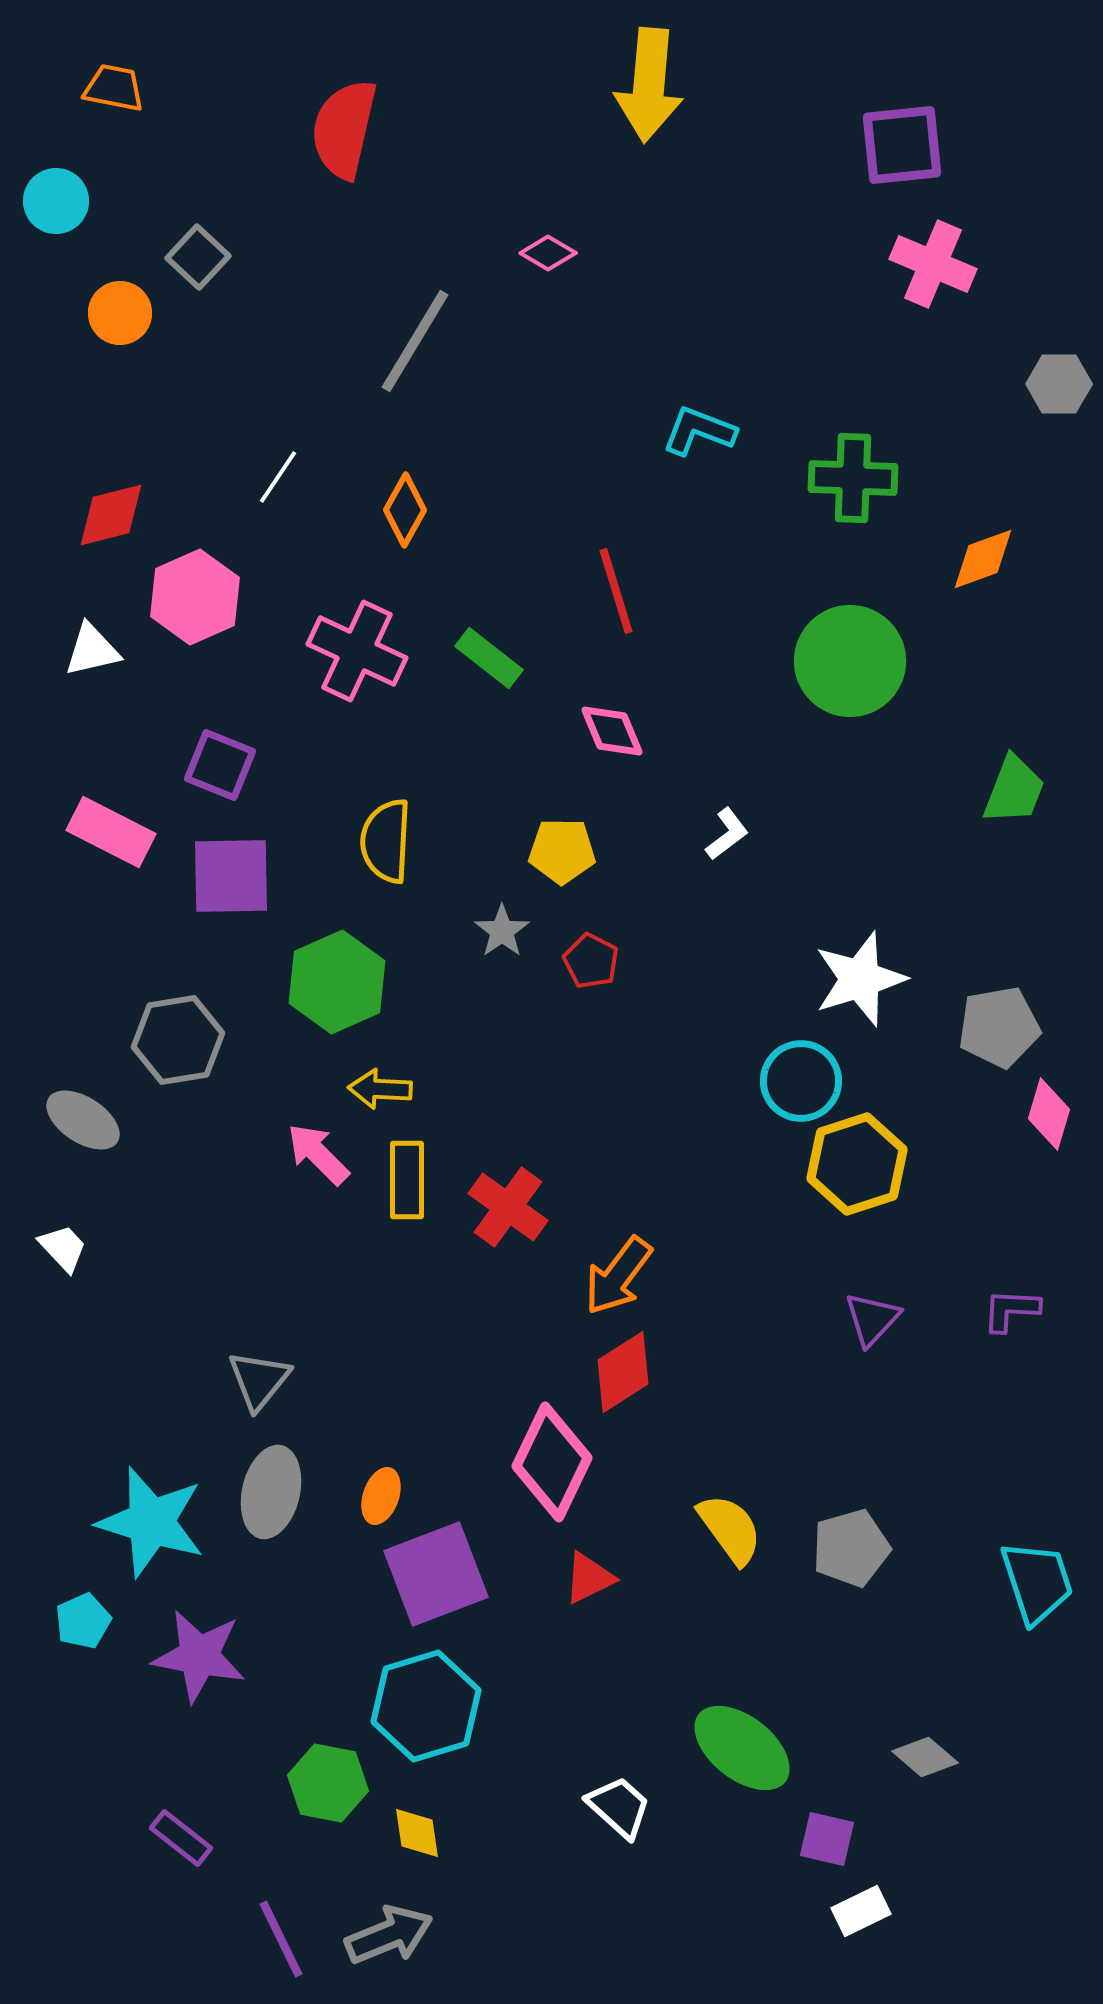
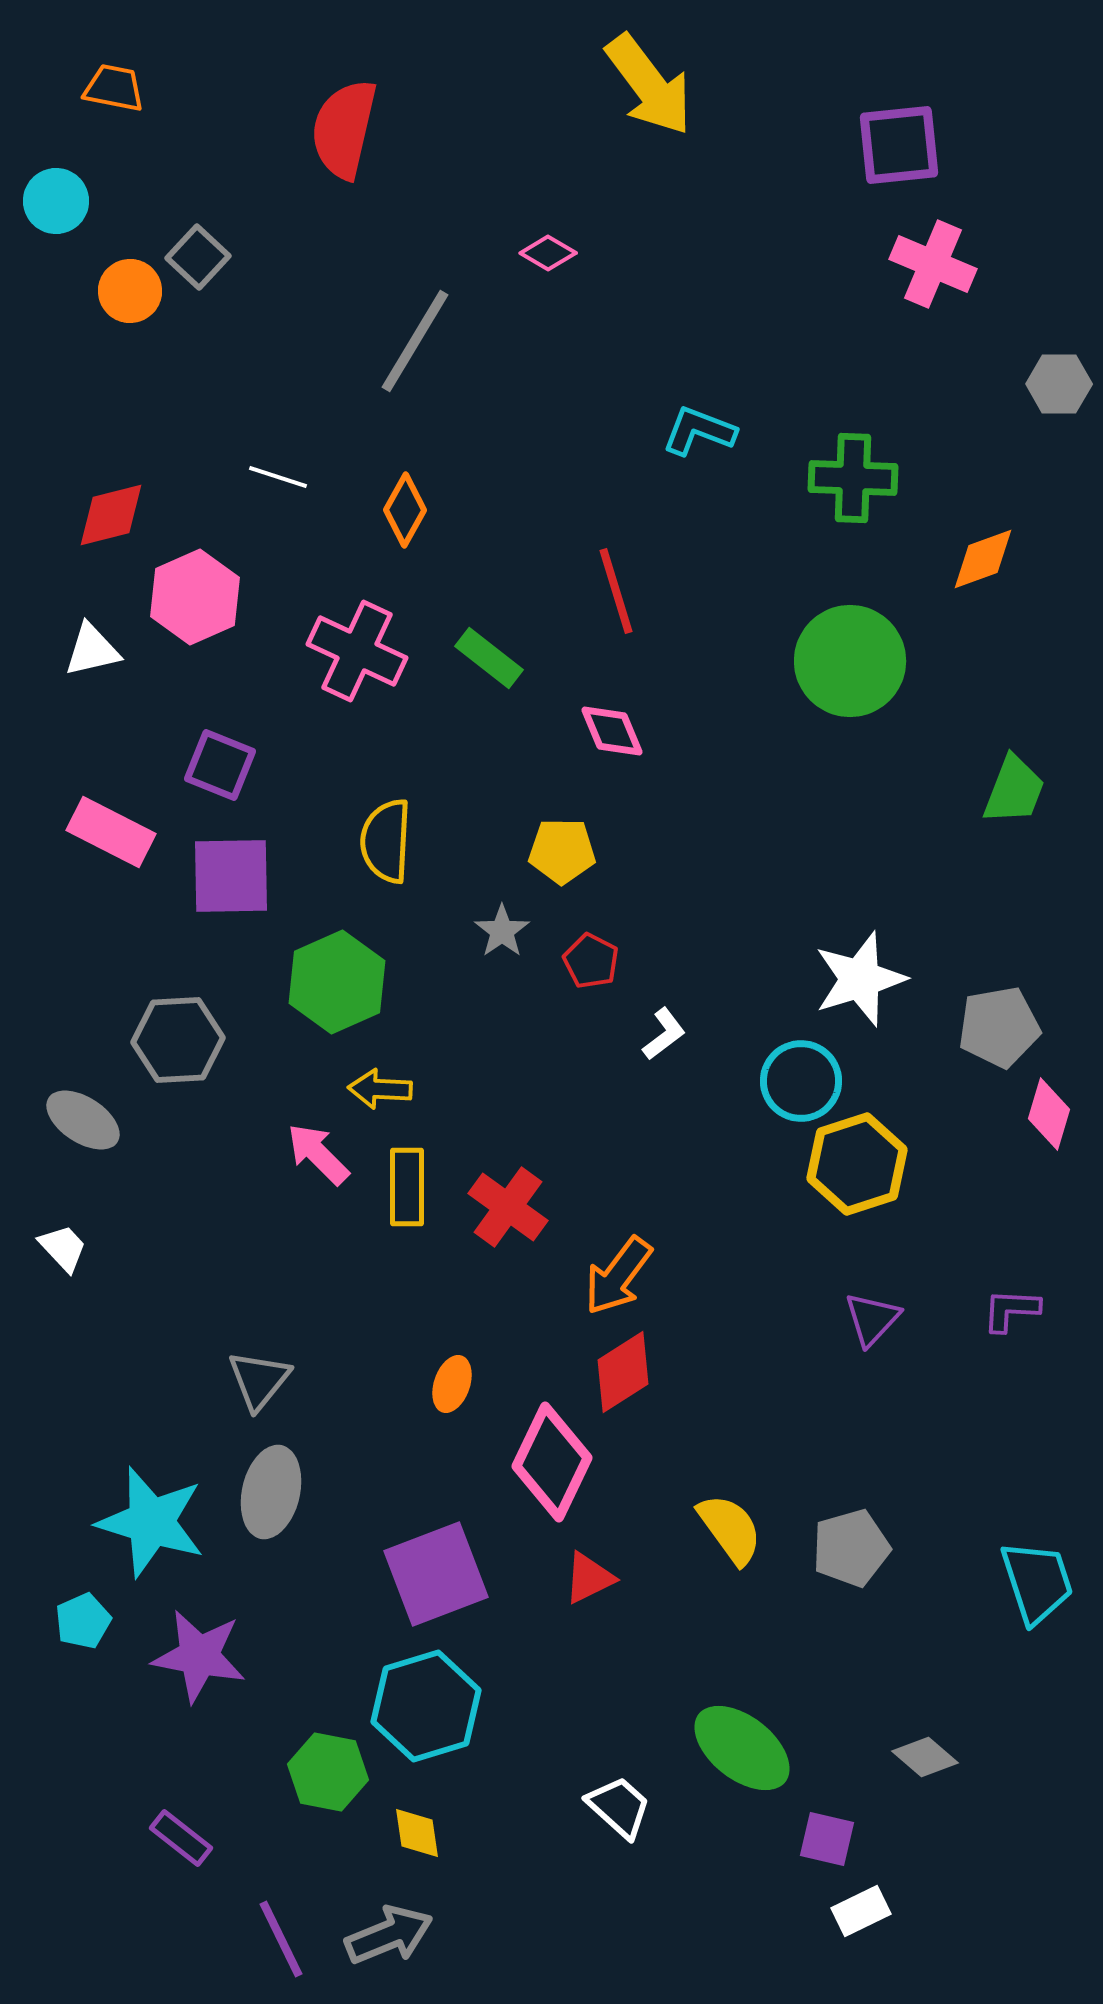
yellow arrow at (649, 85): rotated 42 degrees counterclockwise
purple square at (902, 145): moved 3 px left
orange circle at (120, 313): moved 10 px right, 22 px up
white line at (278, 477): rotated 74 degrees clockwise
white L-shape at (727, 834): moved 63 px left, 200 px down
gray hexagon at (178, 1040): rotated 6 degrees clockwise
yellow rectangle at (407, 1180): moved 7 px down
orange ellipse at (381, 1496): moved 71 px right, 112 px up
green hexagon at (328, 1783): moved 11 px up
